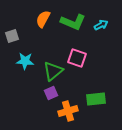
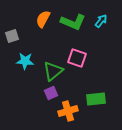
cyan arrow: moved 4 px up; rotated 24 degrees counterclockwise
